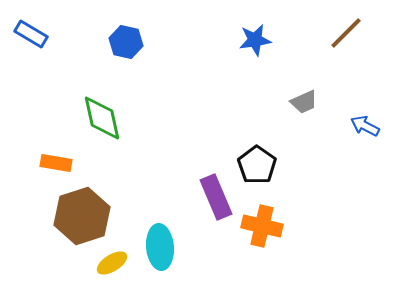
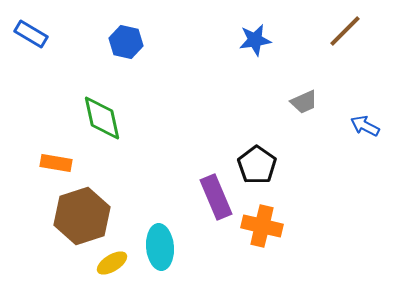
brown line: moved 1 px left, 2 px up
